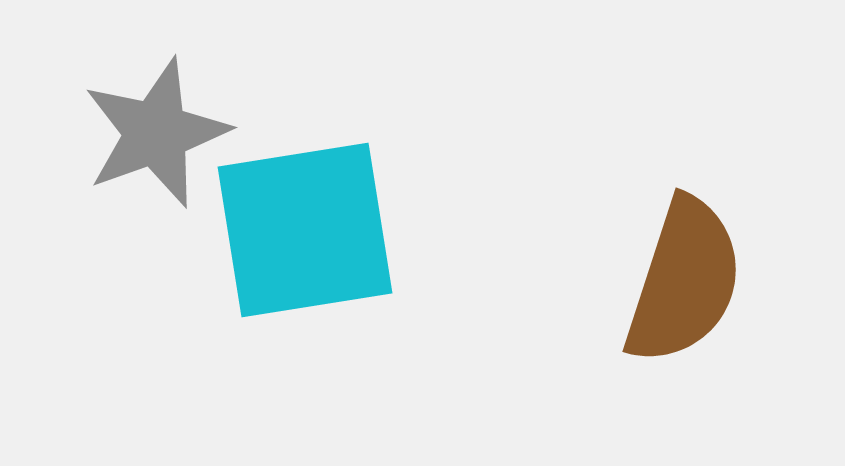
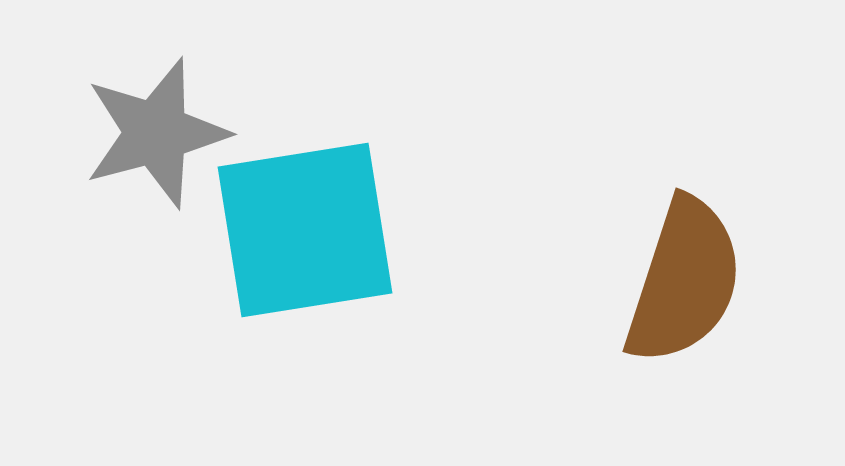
gray star: rotated 5 degrees clockwise
